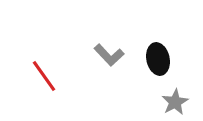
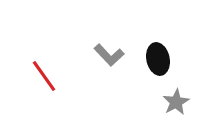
gray star: moved 1 px right
